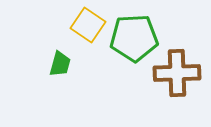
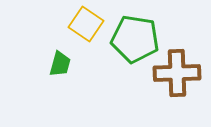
yellow square: moved 2 px left, 1 px up
green pentagon: moved 1 px right, 1 px down; rotated 12 degrees clockwise
